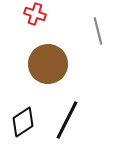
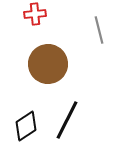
red cross: rotated 25 degrees counterclockwise
gray line: moved 1 px right, 1 px up
black diamond: moved 3 px right, 4 px down
